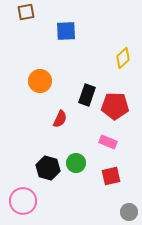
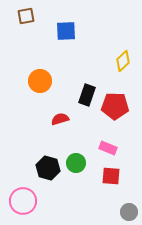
brown square: moved 4 px down
yellow diamond: moved 3 px down
red semicircle: rotated 132 degrees counterclockwise
pink rectangle: moved 6 px down
red square: rotated 18 degrees clockwise
